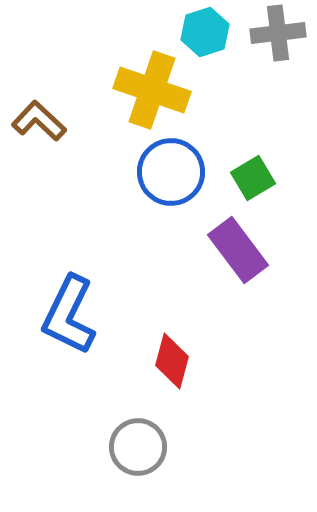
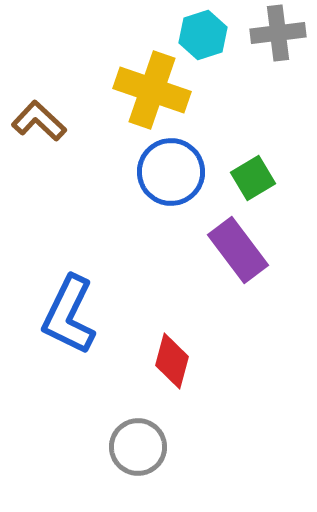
cyan hexagon: moved 2 px left, 3 px down
